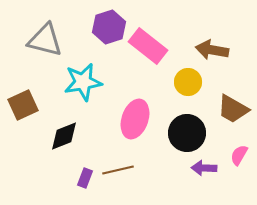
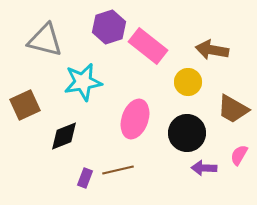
brown square: moved 2 px right
